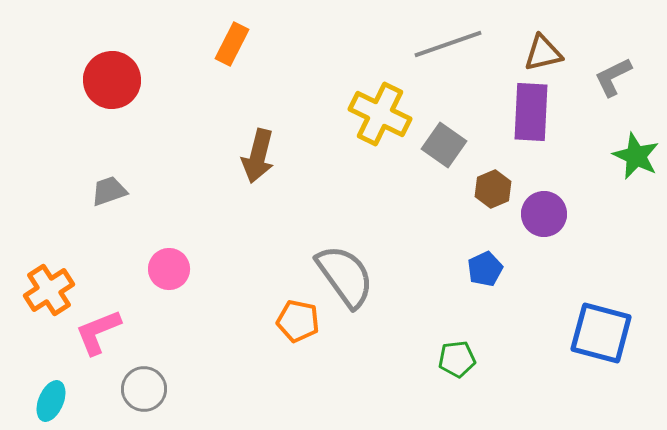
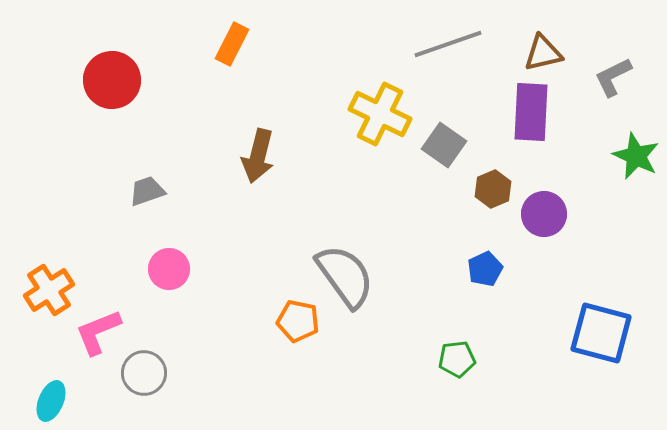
gray trapezoid: moved 38 px right
gray circle: moved 16 px up
